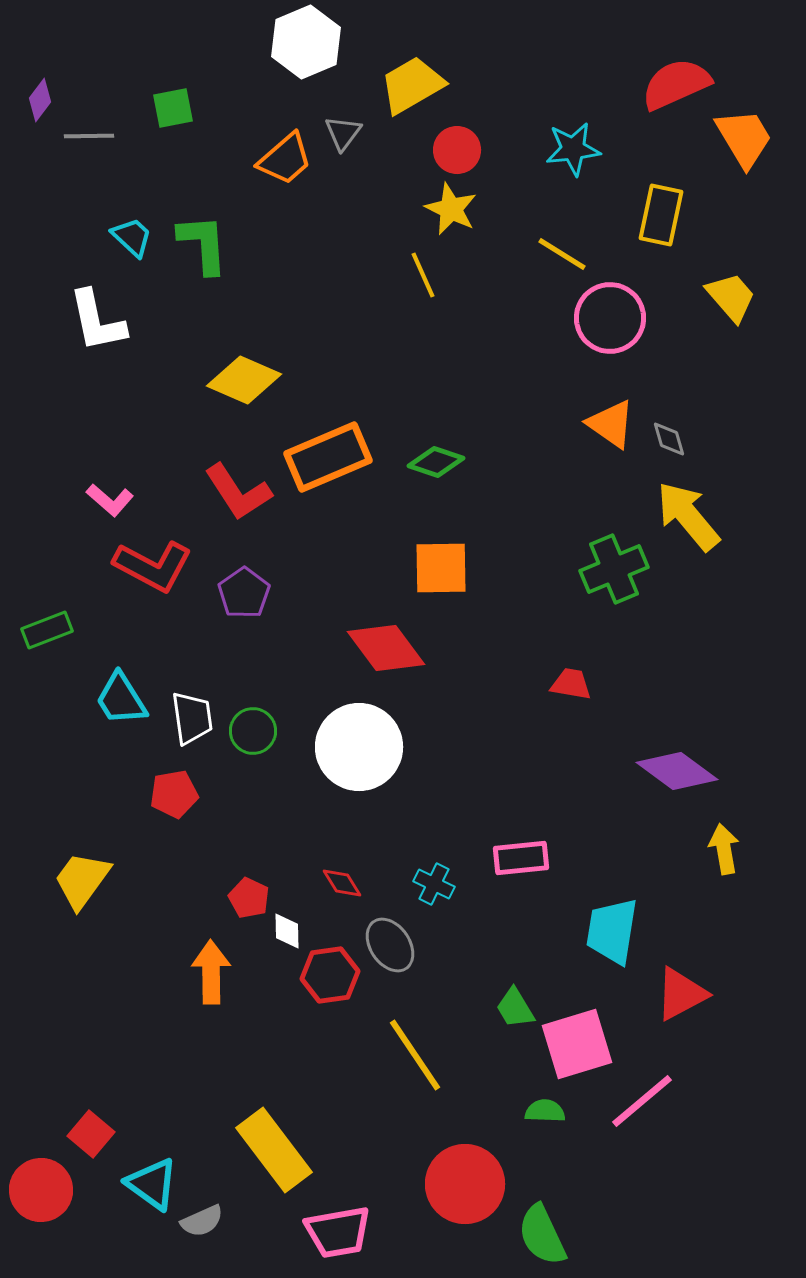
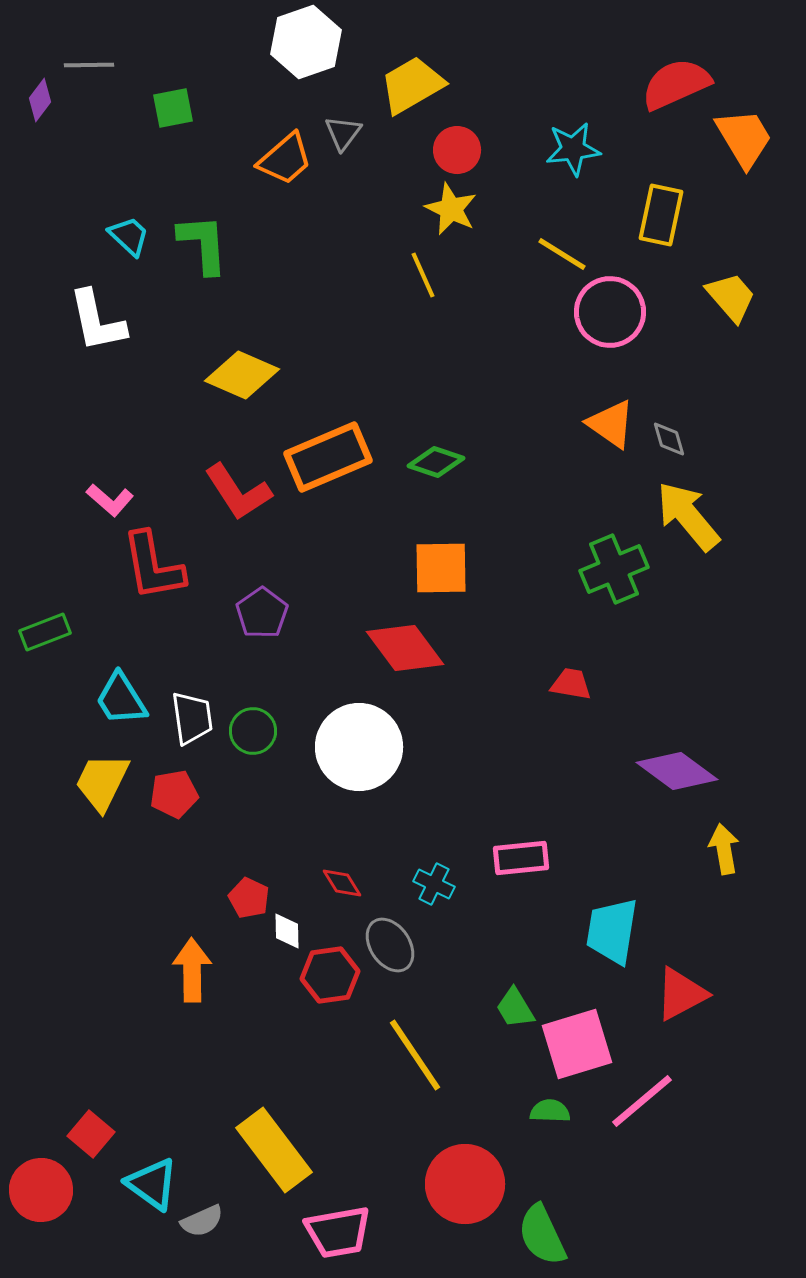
white hexagon at (306, 42): rotated 4 degrees clockwise
gray line at (89, 136): moved 71 px up
cyan trapezoid at (132, 237): moved 3 px left, 1 px up
pink circle at (610, 318): moved 6 px up
yellow diamond at (244, 380): moved 2 px left, 5 px up
red L-shape at (153, 566): rotated 52 degrees clockwise
purple pentagon at (244, 593): moved 18 px right, 20 px down
green rectangle at (47, 630): moved 2 px left, 2 px down
red diamond at (386, 648): moved 19 px right
yellow trapezoid at (82, 880): moved 20 px right, 98 px up; rotated 10 degrees counterclockwise
orange arrow at (211, 972): moved 19 px left, 2 px up
green semicircle at (545, 1111): moved 5 px right
